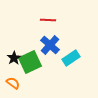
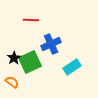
red line: moved 17 px left
blue cross: moved 1 px right, 1 px up; rotated 24 degrees clockwise
cyan rectangle: moved 1 px right, 9 px down
orange semicircle: moved 1 px left, 1 px up
